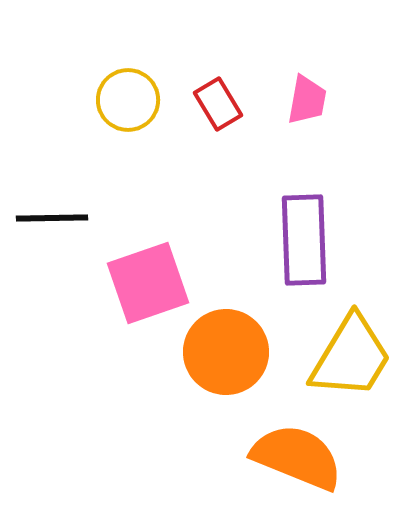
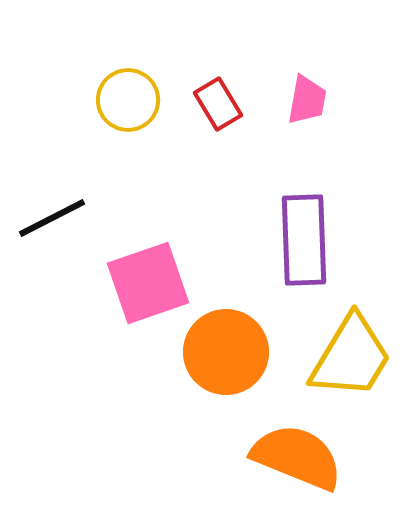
black line: rotated 26 degrees counterclockwise
